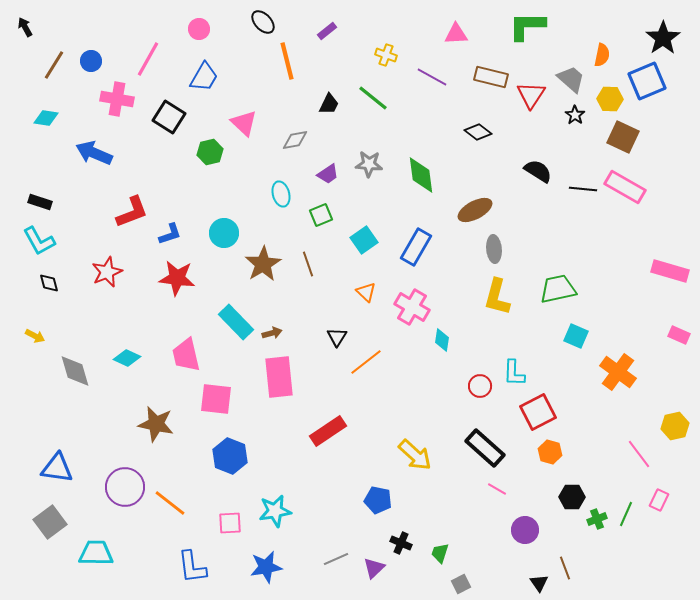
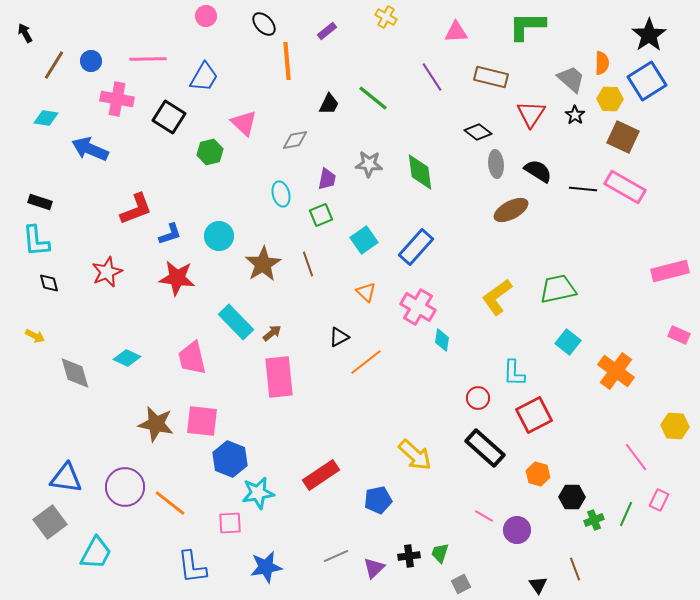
black ellipse at (263, 22): moved 1 px right, 2 px down
black arrow at (25, 27): moved 6 px down
pink circle at (199, 29): moved 7 px right, 13 px up
pink triangle at (456, 34): moved 2 px up
black star at (663, 38): moved 14 px left, 3 px up
yellow cross at (386, 55): moved 38 px up; rotated 10 degrees clockwise
orange semicircle at (602, 55): moved 8 px down; rotated 10 degrees counterclockwise
pink line at (148, 59): rotated 60 degrees clockwise
orange line at (287, 61): rotated 9 degrees clockwise
purple line at (432, 77): rotated 28 degrees clockwise
blue square at (647, 81): rotated 9 degrees counterclockwise
red triangle at (531, 95): moved 19 px down
blue arrow at (94, 153): moved 4 px left, 4 px up
purple trapezoid at (328, 174): moved 1 px left, 5 px down; rotated 45 degrees counterclockwise
green diamond at (421, 175): moved 1 px left, 3 px up
brown ellipse at (475, 210): moved 36 px right
red L-shape at (132, 212): moved 4 px right, 3 px up
cyan circle at (224, 233): moved 5 px left, 3 px down
cyan L-shape at (39, 241): moved 3 px left; rotated 24 degrees clockwise
blue rectangle at (416, 247): rotated 12 degrees clockwise
gray ellipse at (494, 249): moved 2 px right, 85 px up
pink rectangle at (670, 271): rotated 30 degrees counterclockwise
yellow L-shape at (497, 297): rotated 39 degrees clockwise
pink cross at (412, 307): moved 6 px right
brown arrow at (272, 333): rotated 24 degrees counterclockwise
cyan square at (576, 336): moved 8 px left, 6 px down; rotated 15 degrees clockwise
black triangle at (337, 337): moved 2 px right; rotated 30 degrees clockwise
pink trapezoid at (186, 355): moved 6 px right, 3 px down
gray diamond at (75, 371): moved 2 px down
orange cross at (618, 372): moved 2 px left, 1 px up
red circle at (480, 386): moved 2 px left, 12 px down
pink square at (216, 399): moved 14 px left, 22 px down
red square at (538, 412): moved 4 px left, 3 px down
yellow hexagon at (675, 426): rotated 16 degrees clockwise
red rectangle at (328, 431): moved 7 px left, 44 px down
orange hexagon at (550, 452): moved 12 px left, 22 px down
pink line at (639, 454): moved 3 px left, 3 px down
blue hexagon at (230, 456): moved 3 px down
blue triangle at (57, 468): moved 9 px right, 10 px down
pink line at (497, 489): moved 13 px left, 27 px down
blue pentagon at (378, 500): rotated 24 degrees counterclockwise
cyan star at (275, 511): moved 17 px left, 18 px up
green cross at (597, 519): moved 3 px left, 1 px down
purple circle at (525, 530): moved 8 px left
black cross at (401, 543): moved 8 px right, 13 px down; rotated 30 degrees counterclockwise
cyan trapezoid at (96, 553): rotated 117 degrees clockwise
gray line at (336, 559): moved 3 px up
brown line at (565, 568): moved 10 px right, 1 px down
black triangle at (539, 583): moved 1 px left, 2 px down
